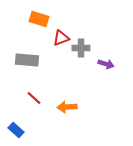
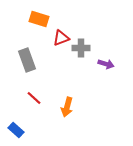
gray rectangle: rotated 65 degrees clockwise
orange arrow: rotated 72 degrees counterclockwise
